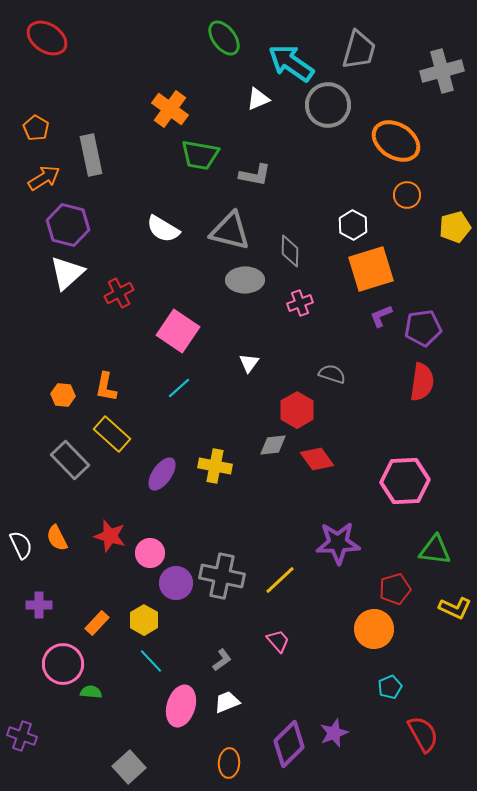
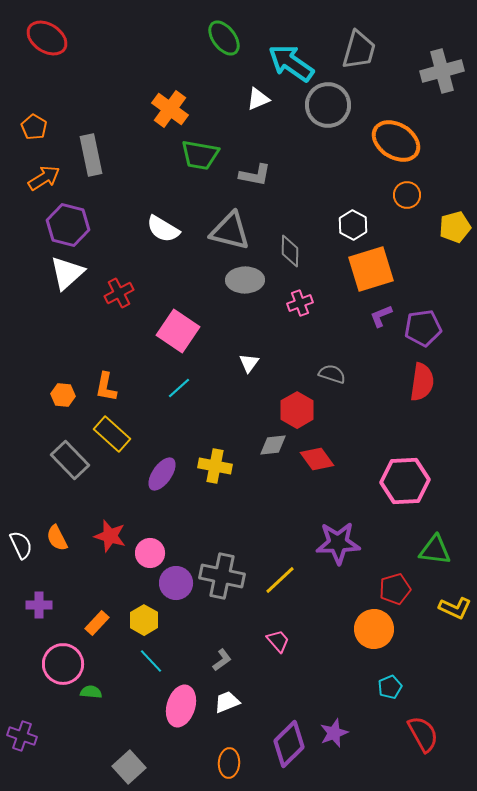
orange pentagon at (36, 128): moved 2 px left, 1 px up
